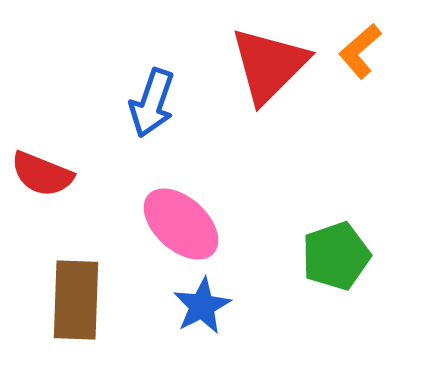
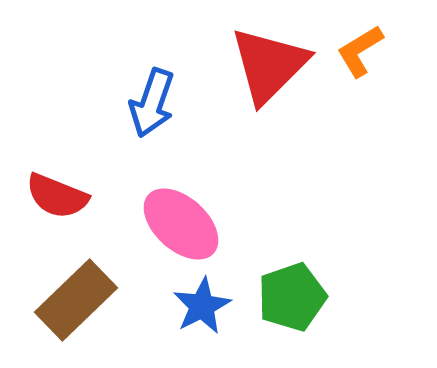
orange L-shape: rotated 10 degrees clockwise
red semicircle: moved 15 px right, 22 px down
green pentagon: moved 44 px left, 41 px down
brown rectangle: rotated 44 degrees clockwise
